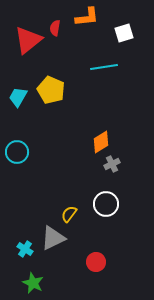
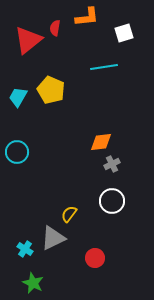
orange diamond: rotated 25 degrees clockwise
white circle: moved 6 px right, 3 px up
red circle: moved 1 px left, 4 px up
